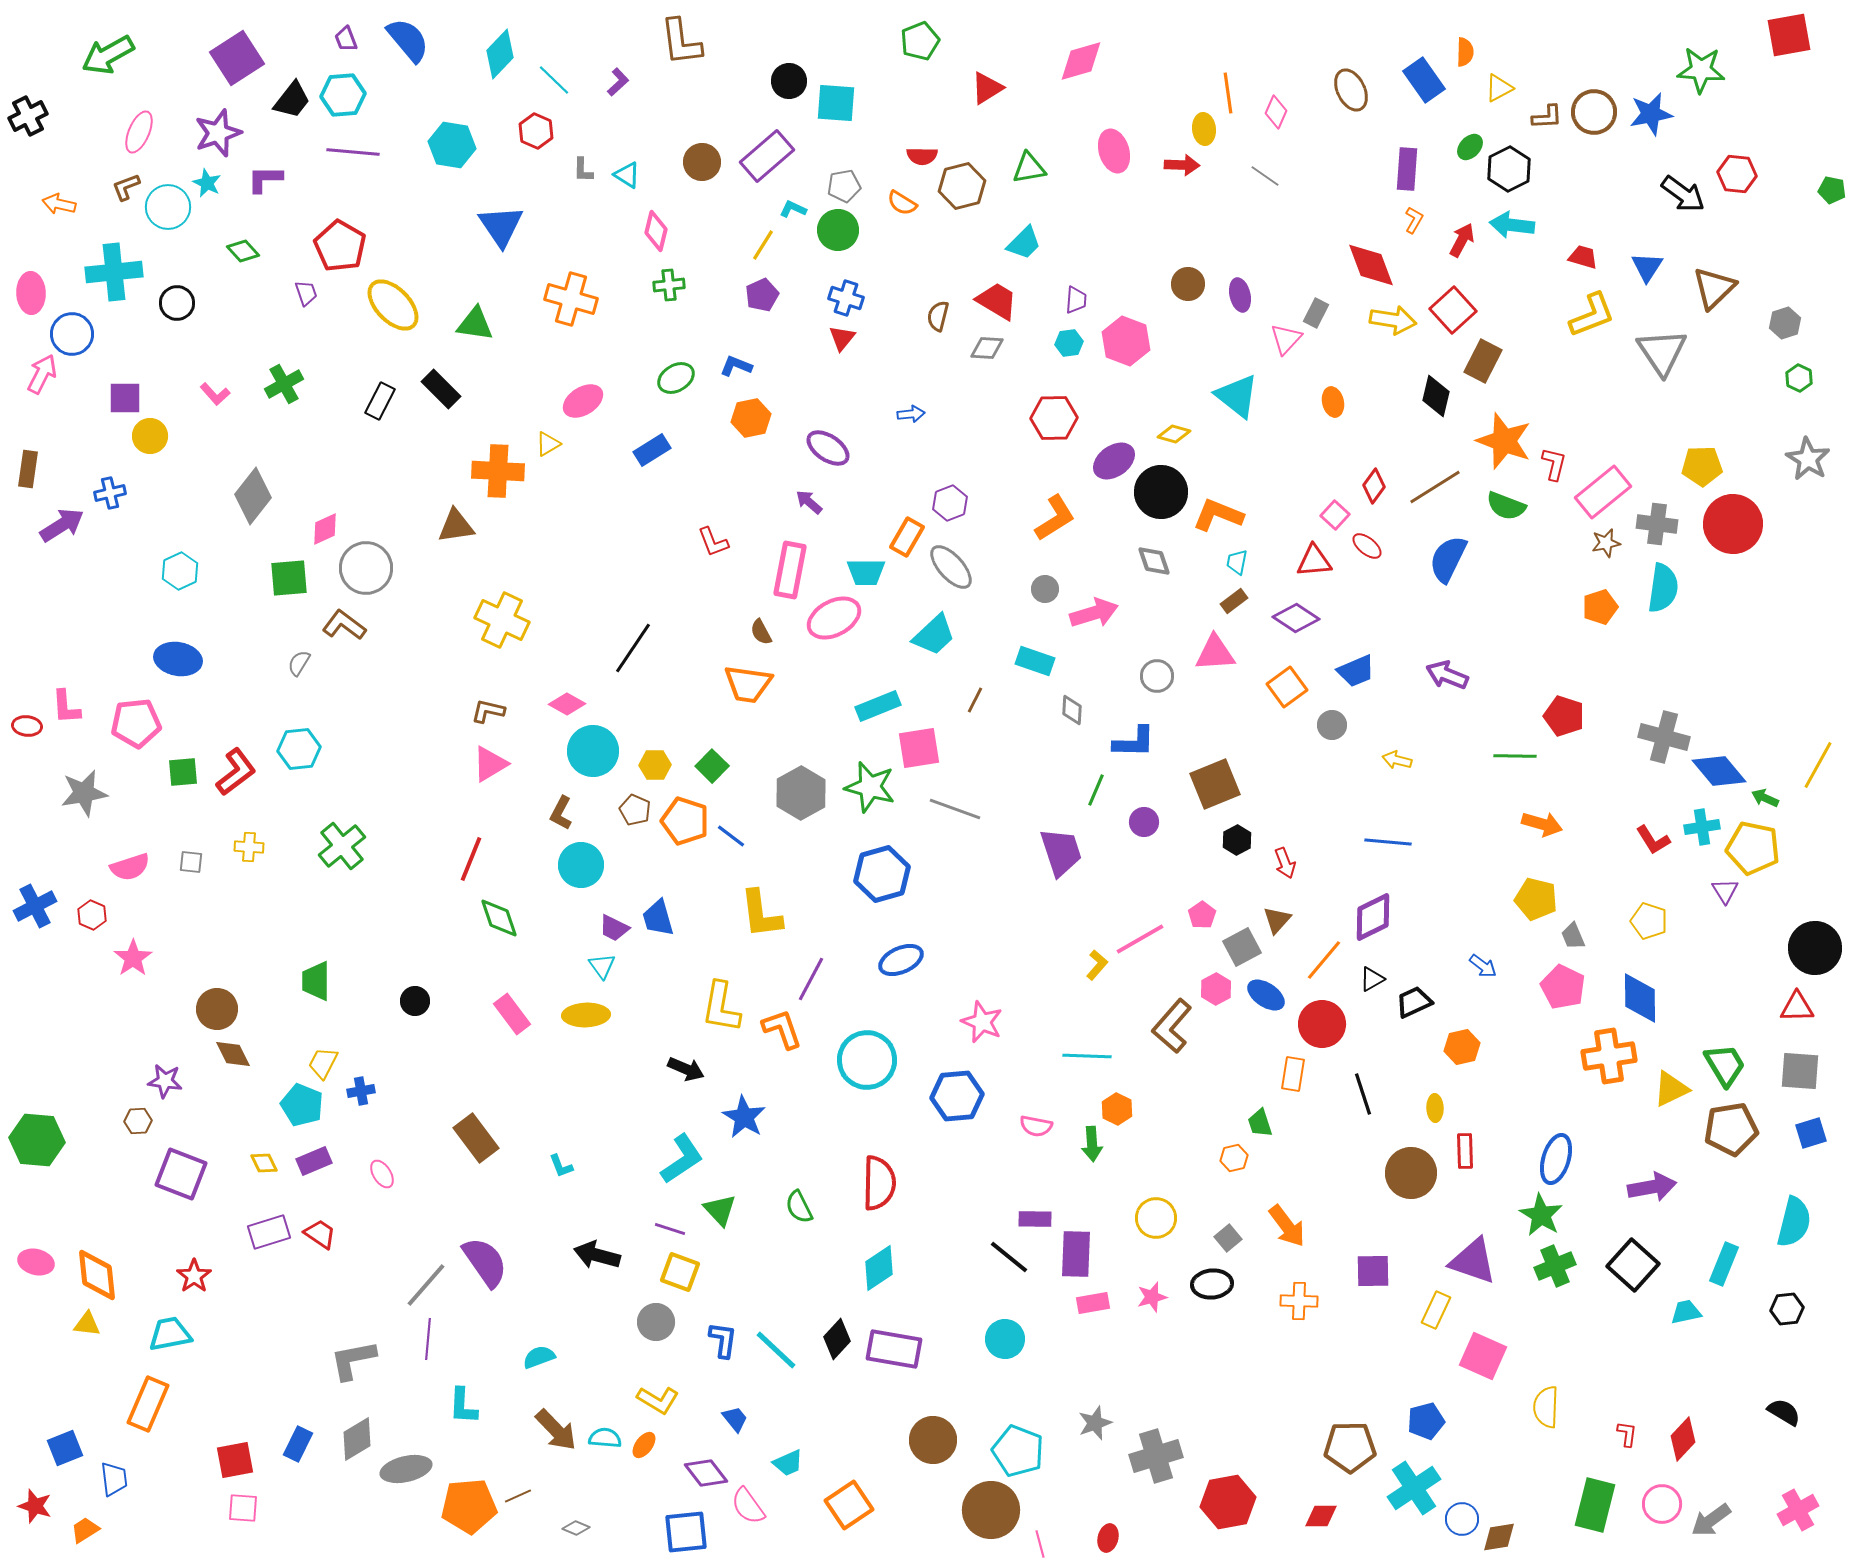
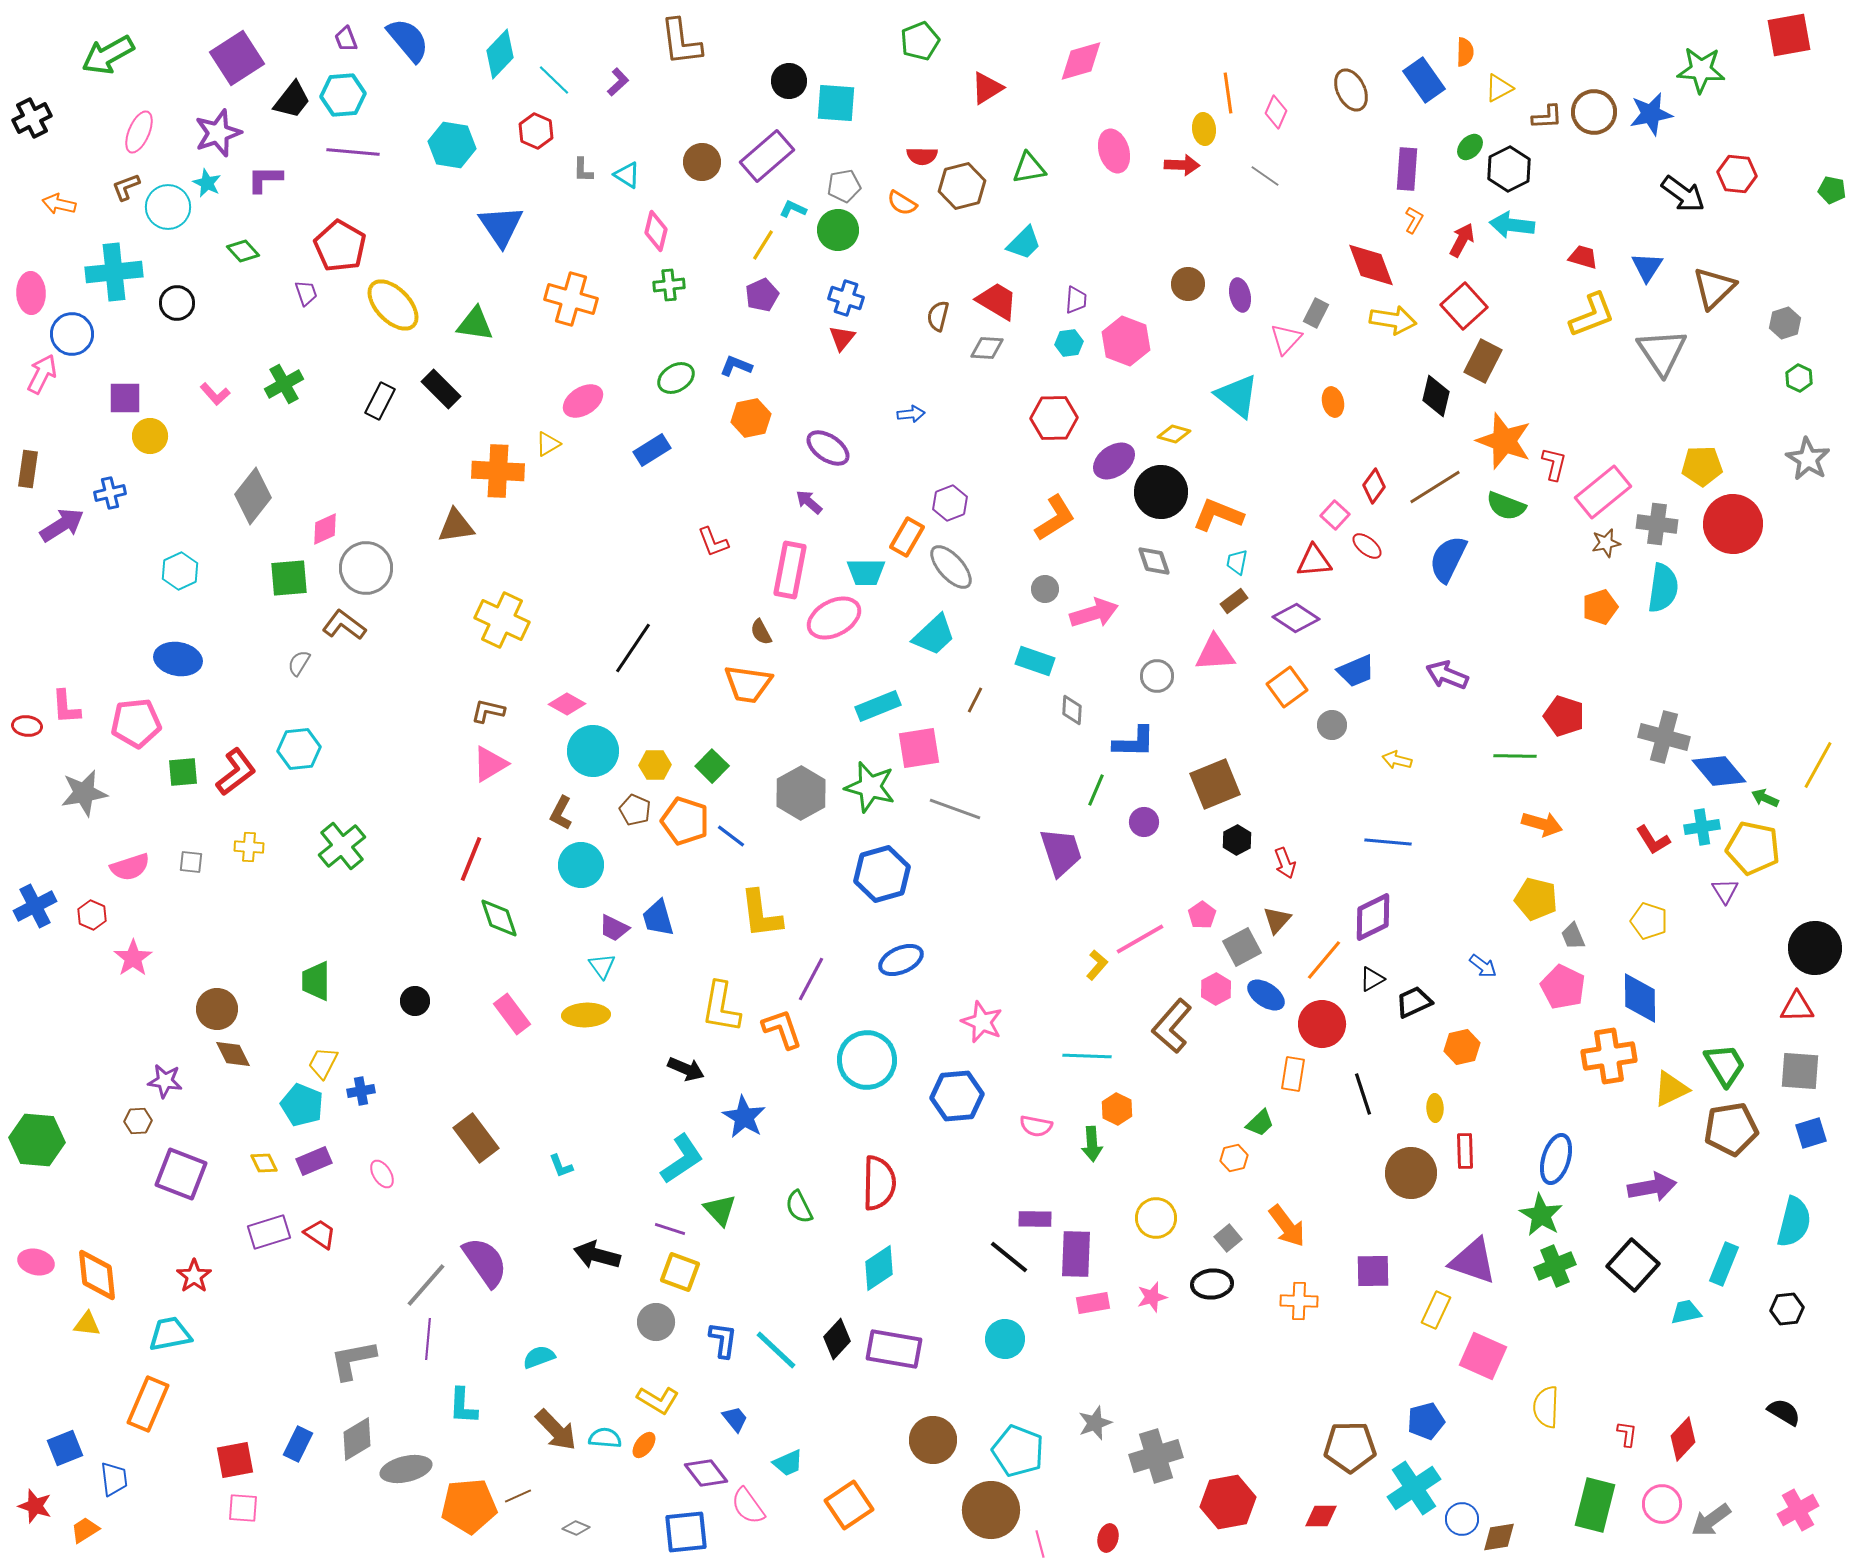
black cross at (28, 116): moved 4 px right, 2 px down
red square at (1453, 310): moved 11 px right, 4 px up
green trapezoid at (1260, 1123): rotated 116 degrees counterclockwise
